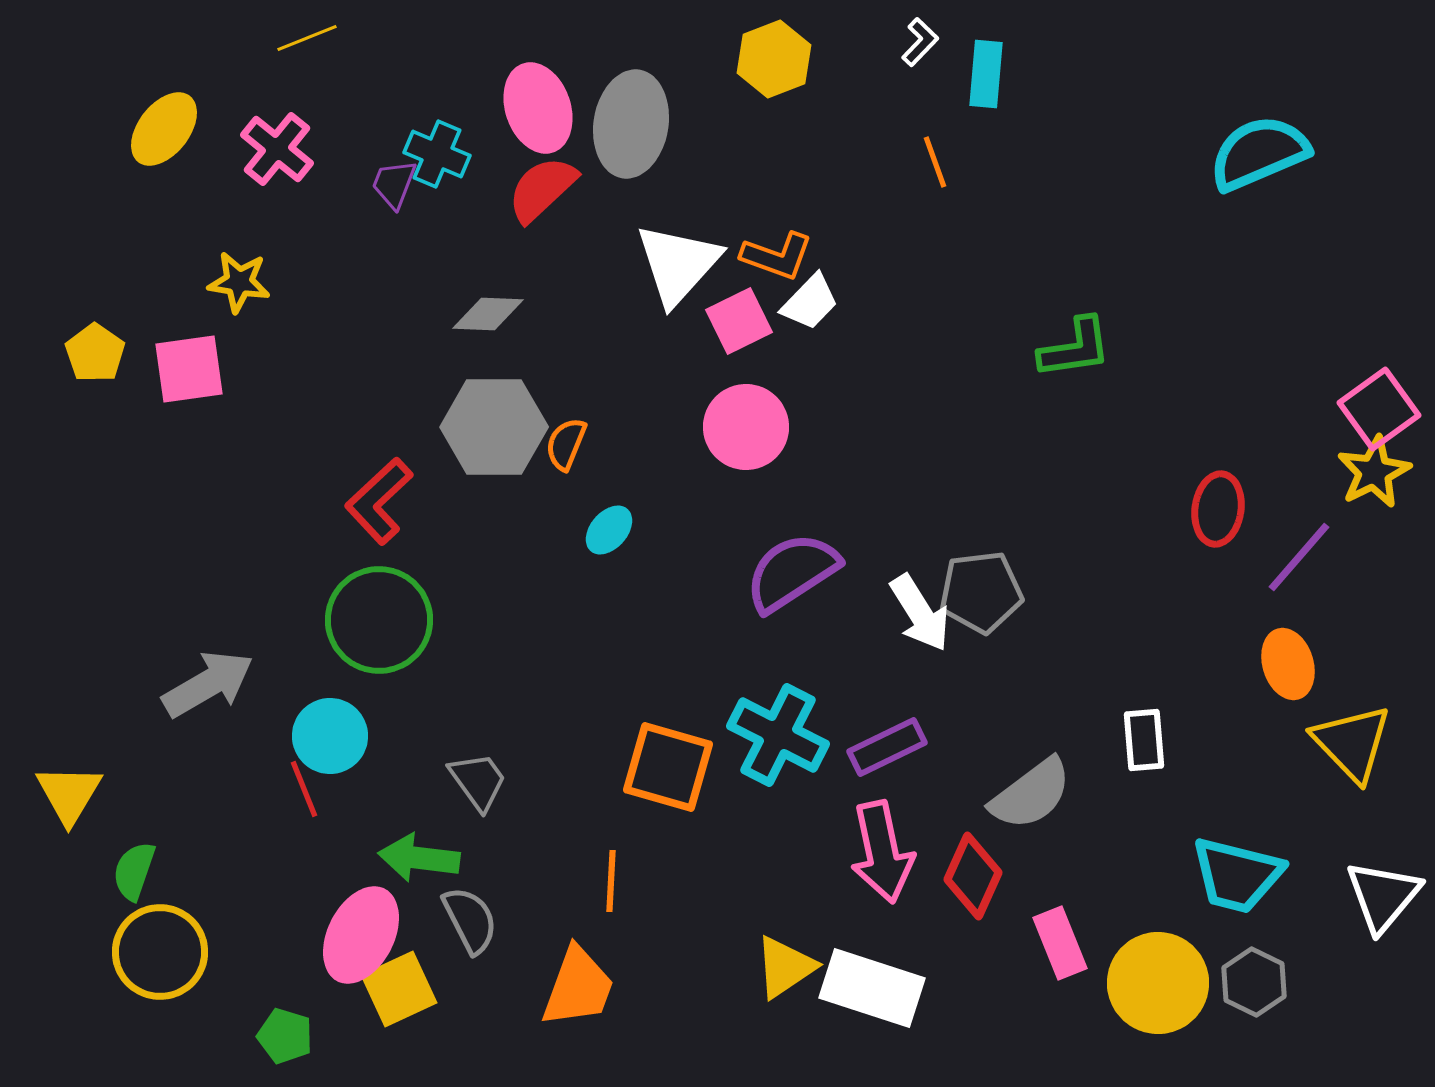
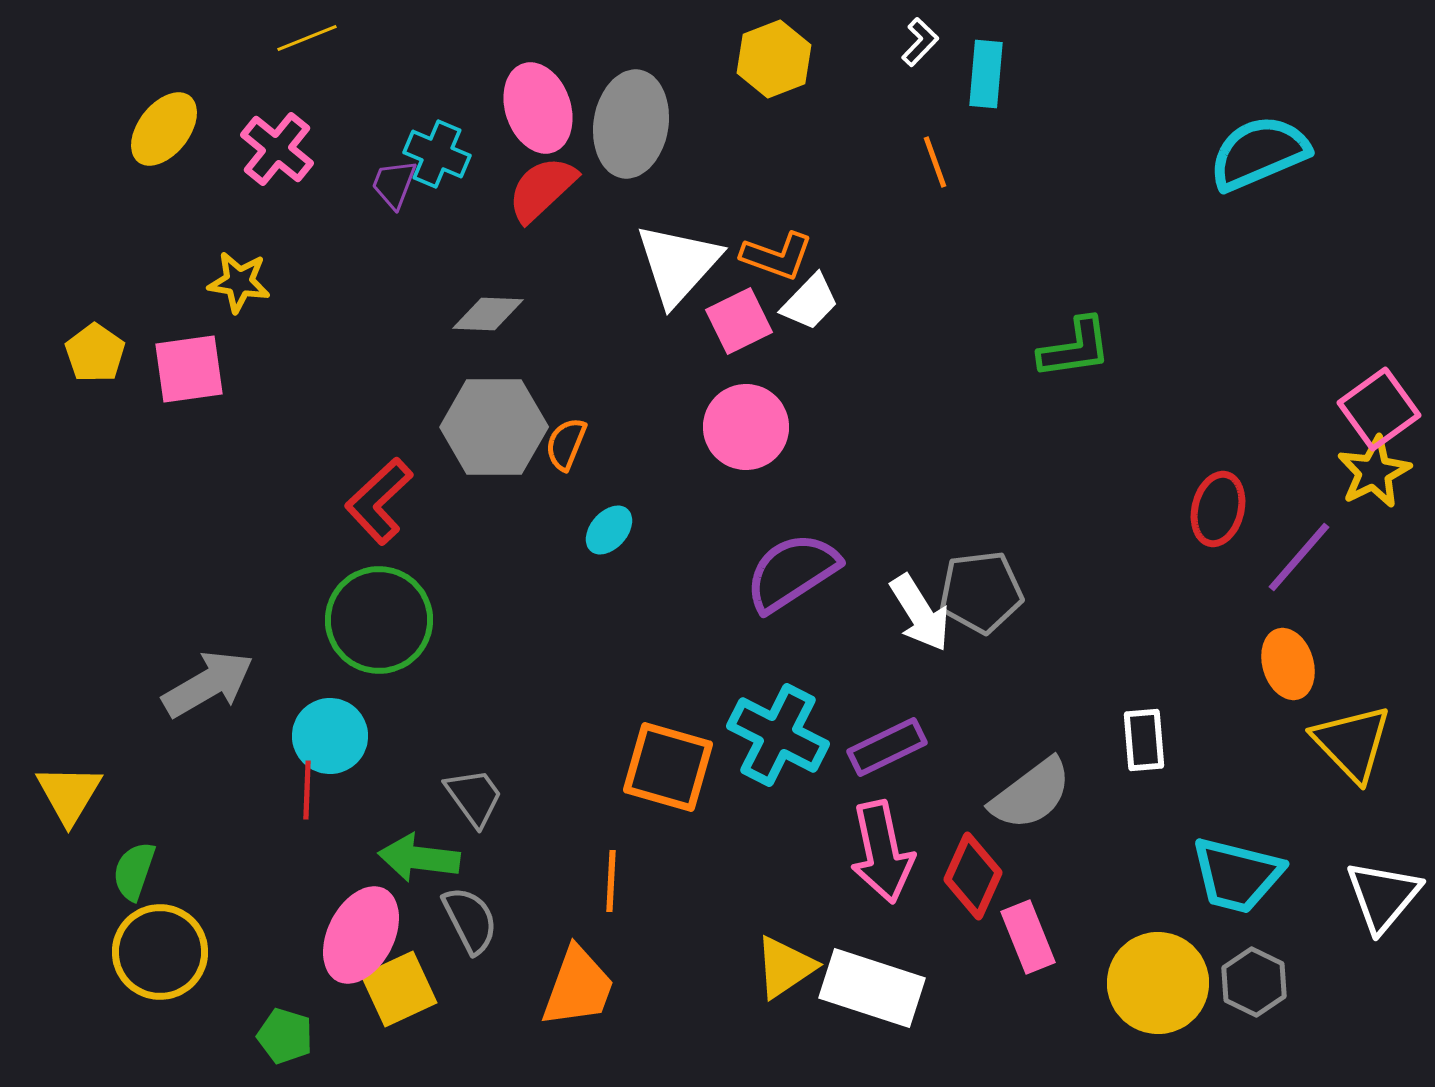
red ellipse at (1218, 509): rotated 6 degrees clockwise
gray trapezoid at (478, 781): moved 4 px left, 16 px down
red line at (304, 789): moved 3 px right, 1 px down; rotated 24 degrees clockwise
pink rectangle at (1060, 943): moved 32 px left, 6 px up
